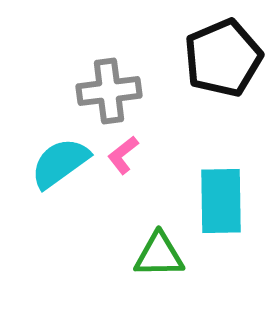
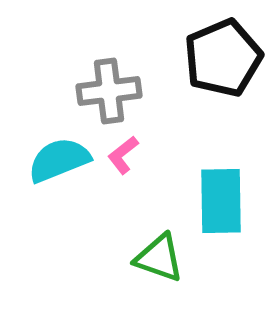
cyan semicircle: moved 1 px left, 3 px up; rotated 14 degrees clockwise
green triangle: moved 3 px down; rotated 20 degrees clockwise
